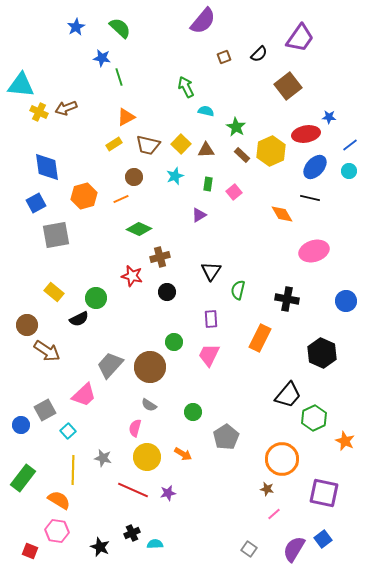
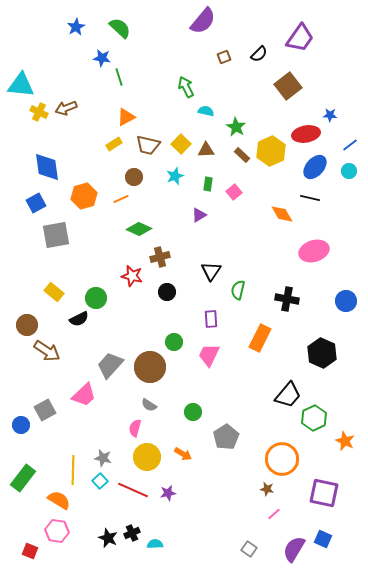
blue star at (329, 117): moved 1 px right, 2 px up
cyan square at (68, 431): moved 32 px right, 50 px down
blue square at (323, 539): rotated 30 degrees counterclockwise
black star at (100, 547): moved 8 px right, 9 px up
